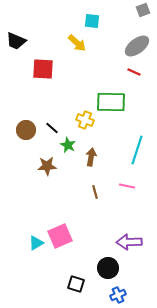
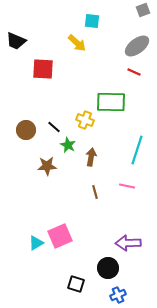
black line: moved 2 px right, 1 px up
purple arrow: moved 1 px left, 1 px down
